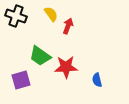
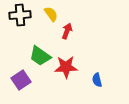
black cross: moved 4 px right, 1 px up; rotated 25 degrees counterclockwise
red arrow: moved 1 px left, 5 px down
purple square: rotated 18 degrees counterclockwise
